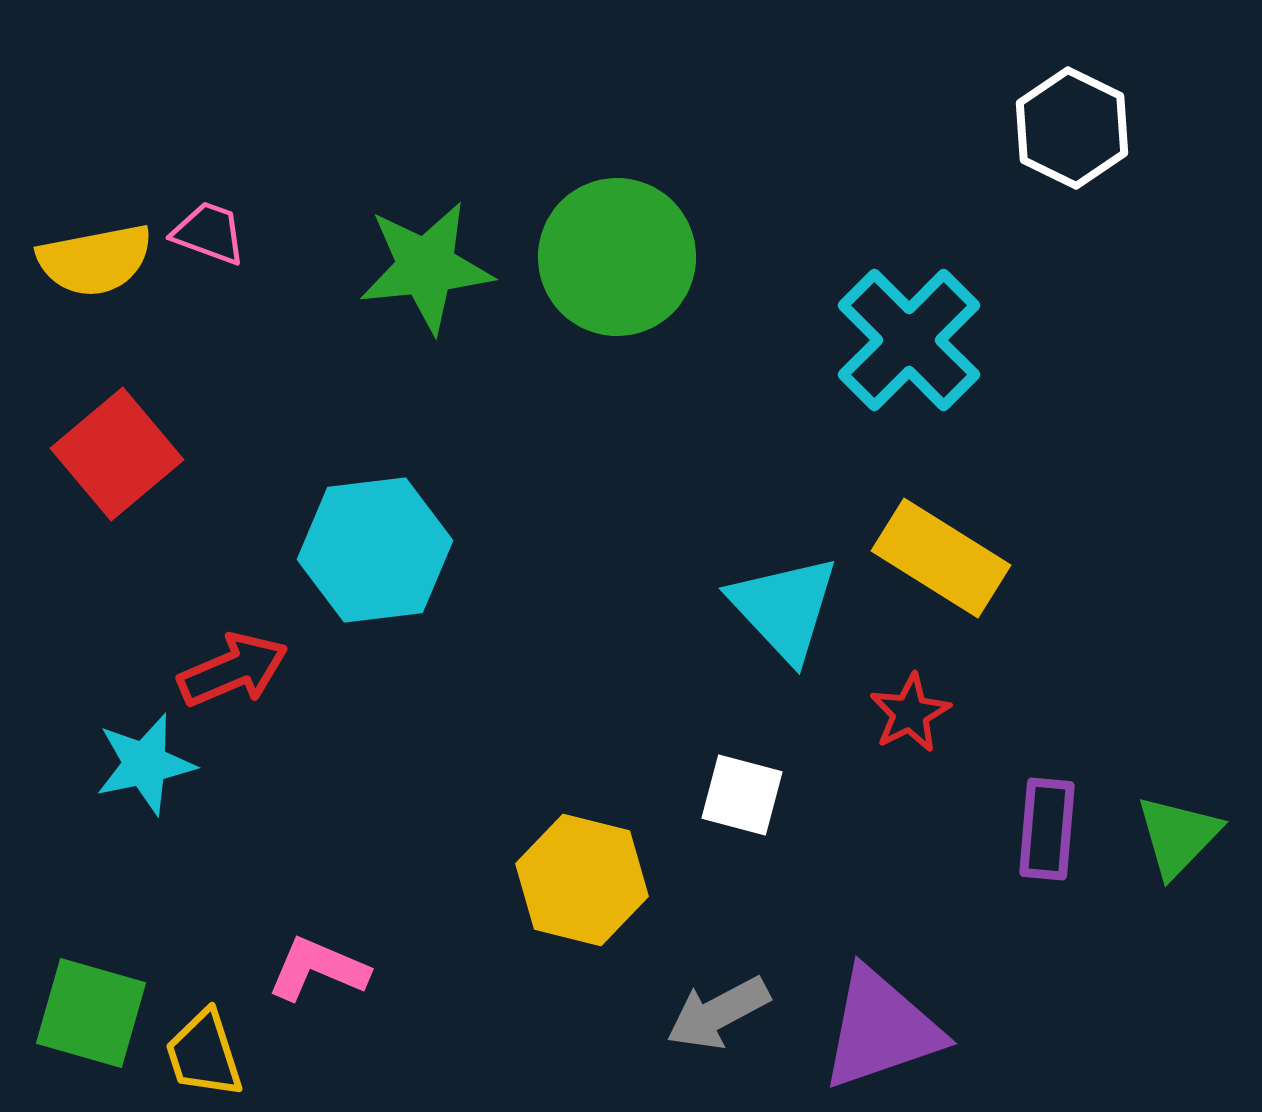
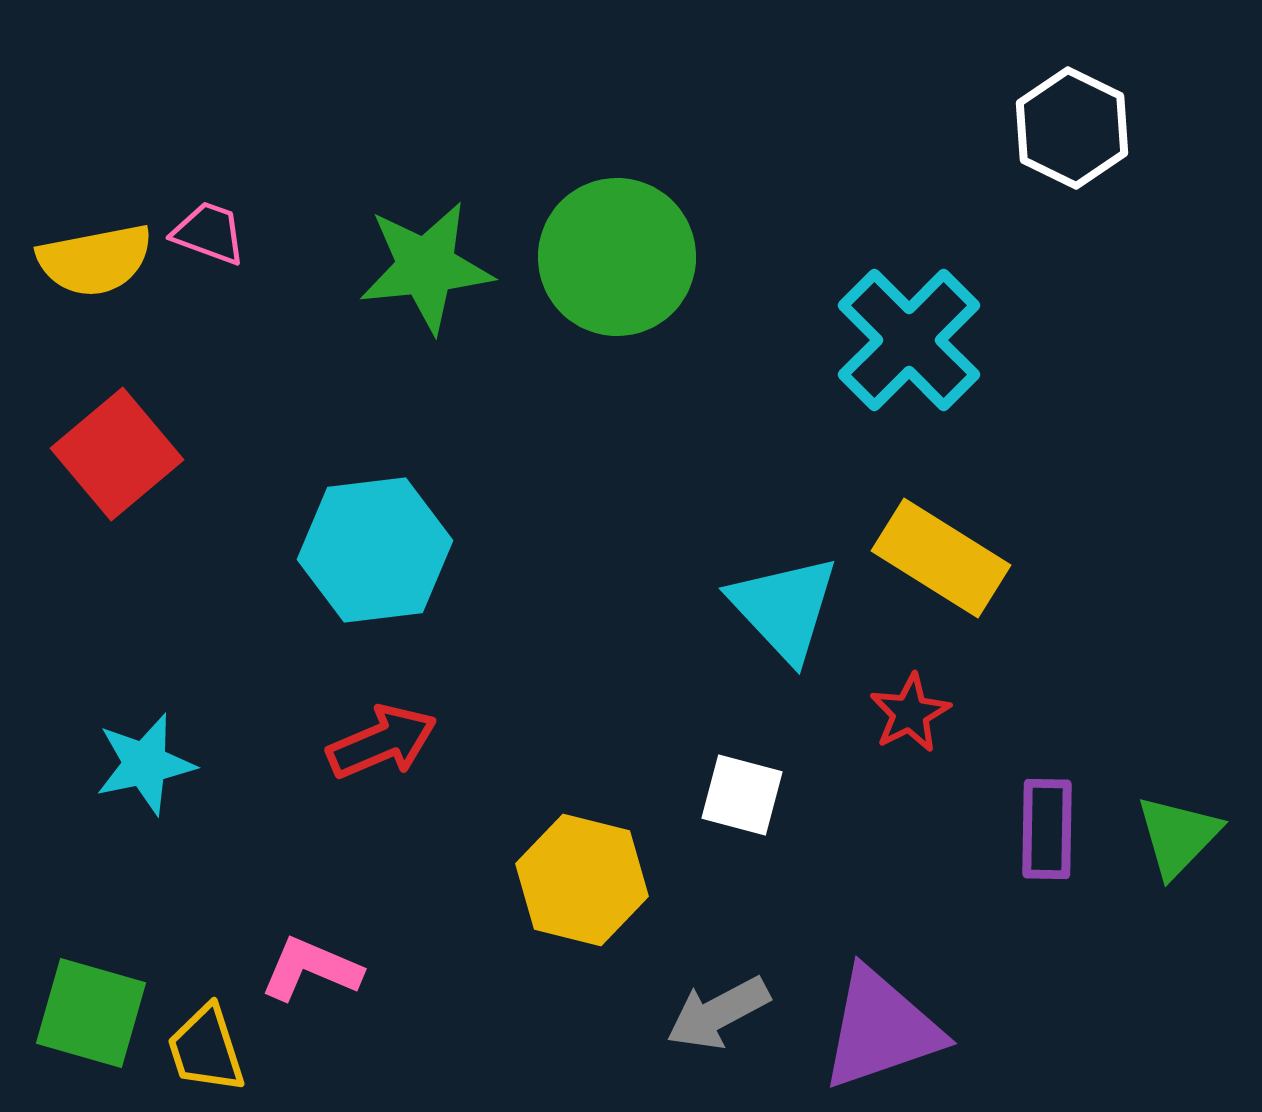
red arrow: moved 149 px right, 72 px down
purple rectangle: rotated 4 degrees counterclockwise
pink L-shape: moved 7 px left
yellow trapezoid: moved 2 px right, 5 px up
